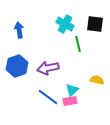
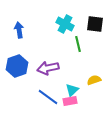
yellow semicircle: moved 3 px left; rotated 32 degrees counterclockwise
